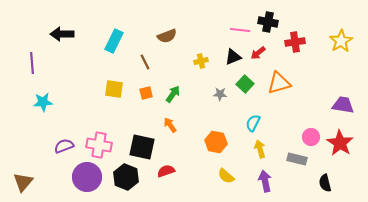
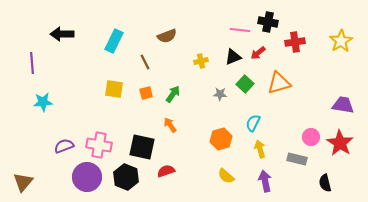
orange hexagon: moved 5 px right, 3 px up; rotated 25 degrees counterclockwise
